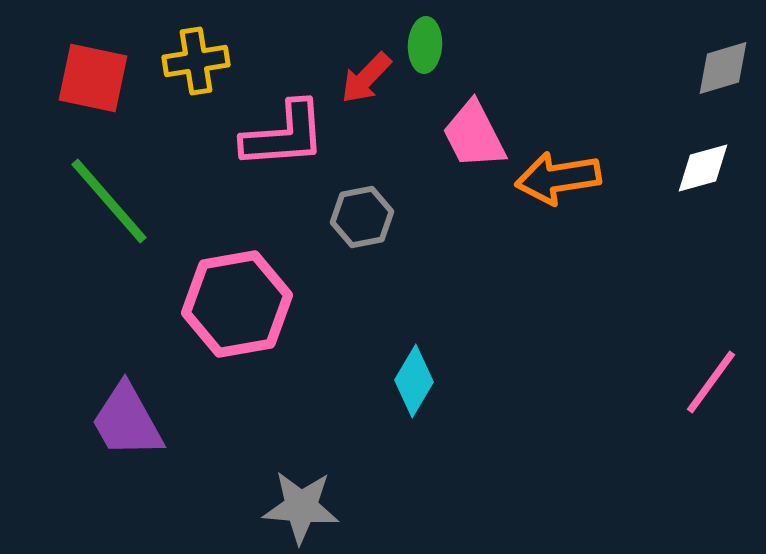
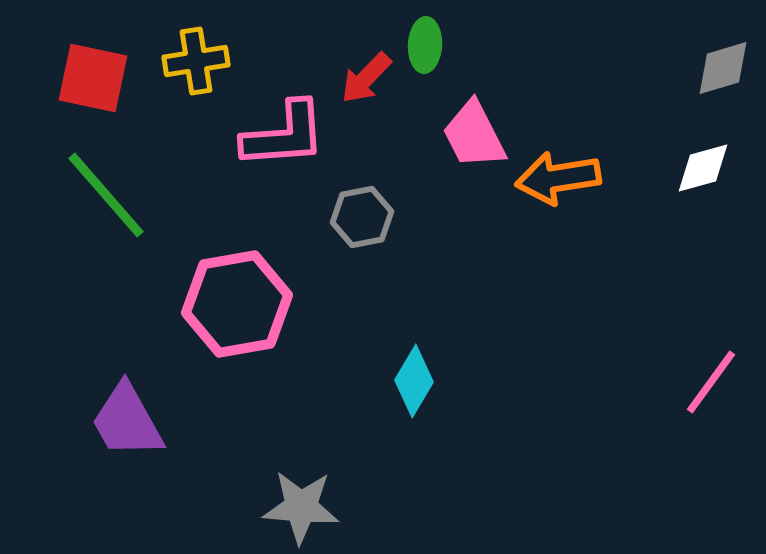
green line: moved 3 px left, 6 px up
